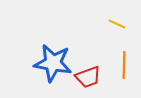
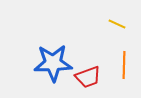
blue star: rotated 12 degrees counterclockwise
